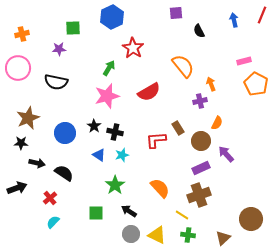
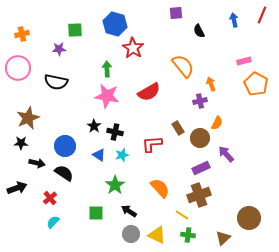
blue hexagon at (112, 17): moved 3 px right, 7 px down; rotated 20 degrees counterclockwise
green square at (73, 28): moved 2 px right, 2 px down
green arrow at (109, 68): moved 2 px left, 1 px down; rotated 35 degrees counterclockwise
pink star at (107, 96): rotated 25 degrees clockwise
blue circle at (65, 133): moved 13 px down
red L-shape at (156, 140): moved 4 px left, 4 px down
brown circle at (201, 141): moved 1 px left, 3 px up
brown circle at (251, 219): moved 2 px left, 1 px up
